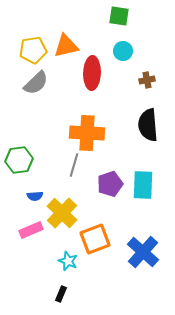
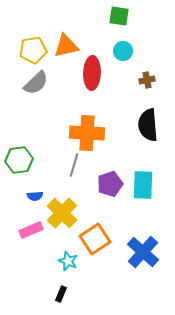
orange square: rotated 12 degrees counterclockwise
